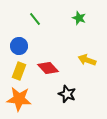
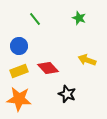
yellow rectangle: rotated 48 degrees clockwise
